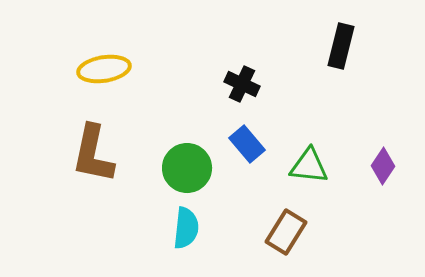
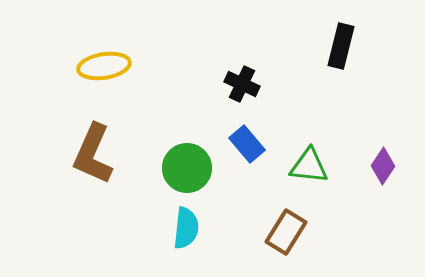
yellow ellipse: moved 3 px up
brown L-shape: rotated 12 degrees clockwise
